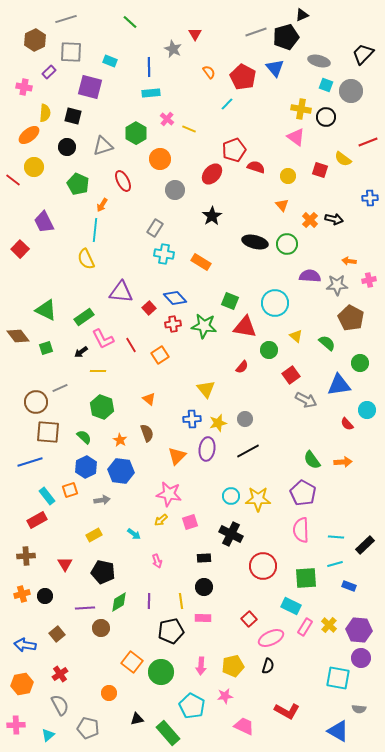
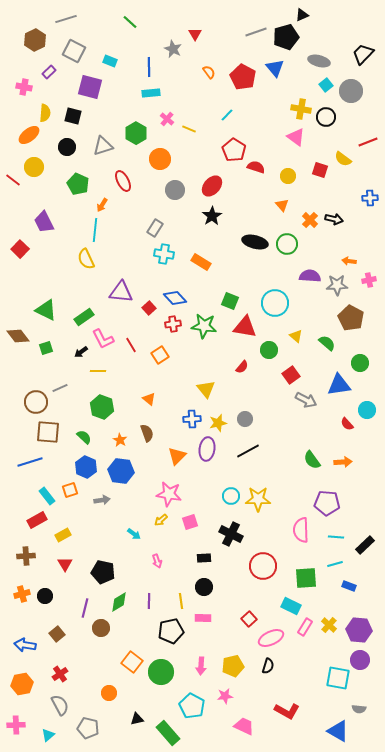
gray square at (71, 52): moved 3 px right, 1 px up; rotated 25 degrees clockwise
cyan square at (326, 85): rotated 32 degrees clockwise
cyan line at (227, 104): moved 11 px down
red pentagon at (234, 150): rotated 20 degrees counterclockwise
red ellipse at (212, 174): moved 12 px down
blue hexagon at (86, 467): rotated 10 degrees counterclockwise
purple pentagon at (303, 493): moved 24 px right, 10 px down; rotated 25 degrees counterclockwise
yellow rectangle at (94, 535): moved 31 px left
purple line at (85, 608): rotated 72 degrees counterclockwise
purple circle at (361, 658): moved 1 px left, 2 px down
